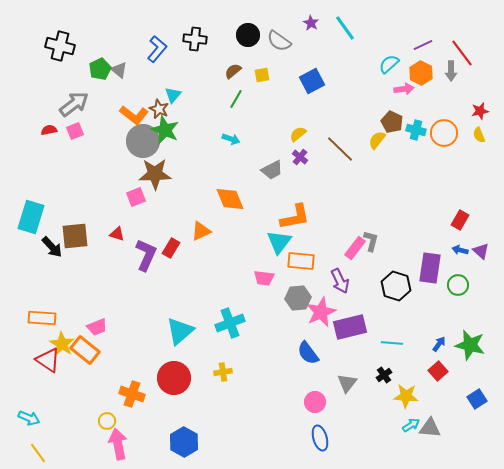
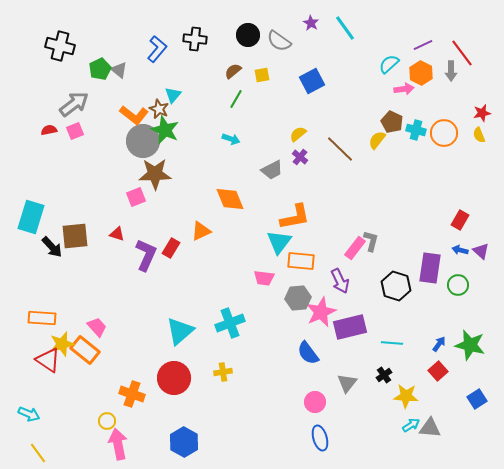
red star at (480, 111): moved 2 px right, 2 px down
pink trapezoid at (97, 327): rotated 110 degrees counterclockwise
yellow star at (62, 344): rotated 25 degrees clockwise
cyan arrow at (29, 418): moved 4 px up
